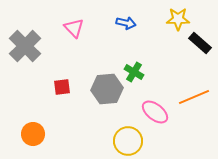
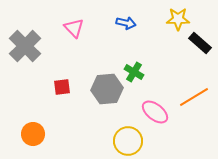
orange line: rotated 8 degrees counterclockwise
